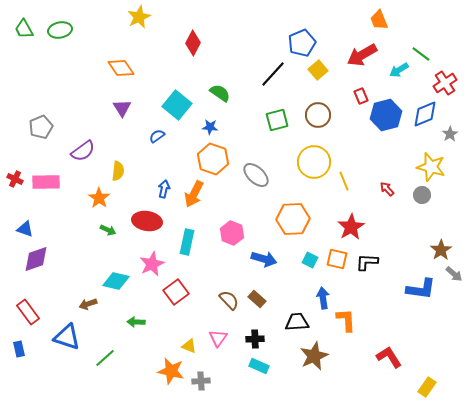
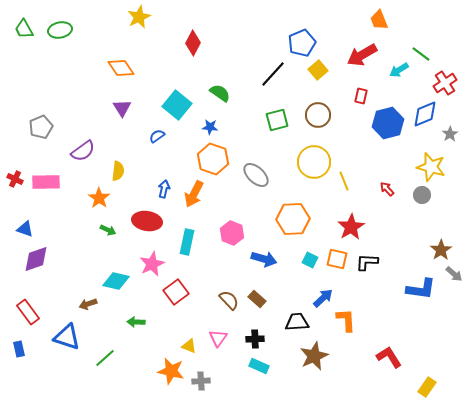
red rectangle at (361, 96): rotated 35 degrees clockwise
blue hexagon at (386, 115): moved 2 px right, 8 px down
blue arrow at (323, 298): rotated 55 degrees clockwise
